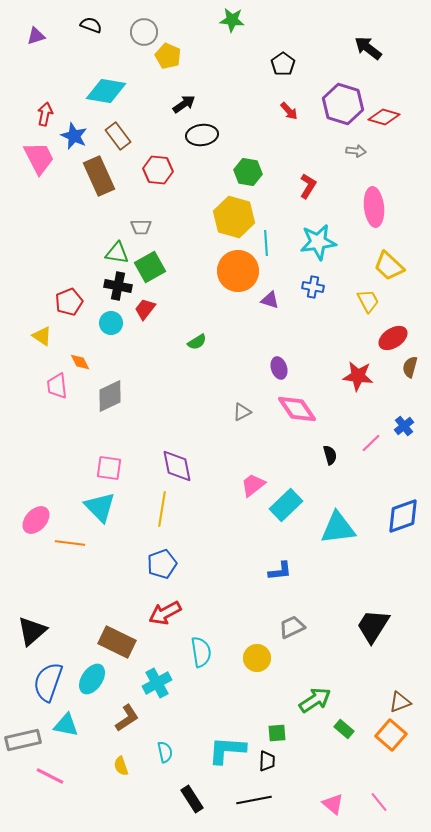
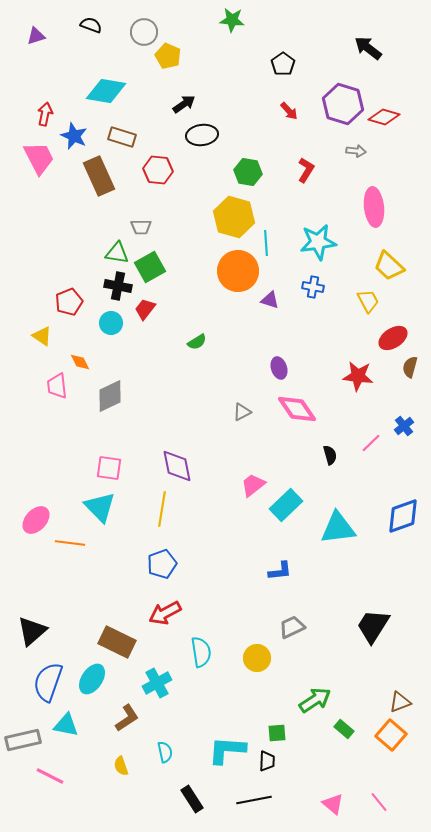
brown rectangle at (118, 136): moved 4 px right, 1 px down; rotated 36 degrees counterclockwise
red L-shape at (308, 186): moved 2 px left, 16 px up
